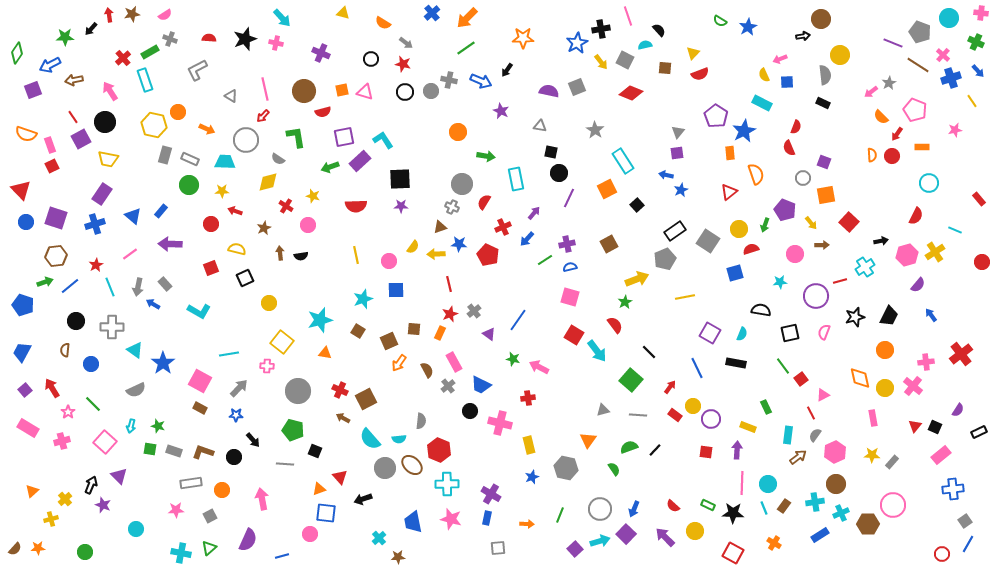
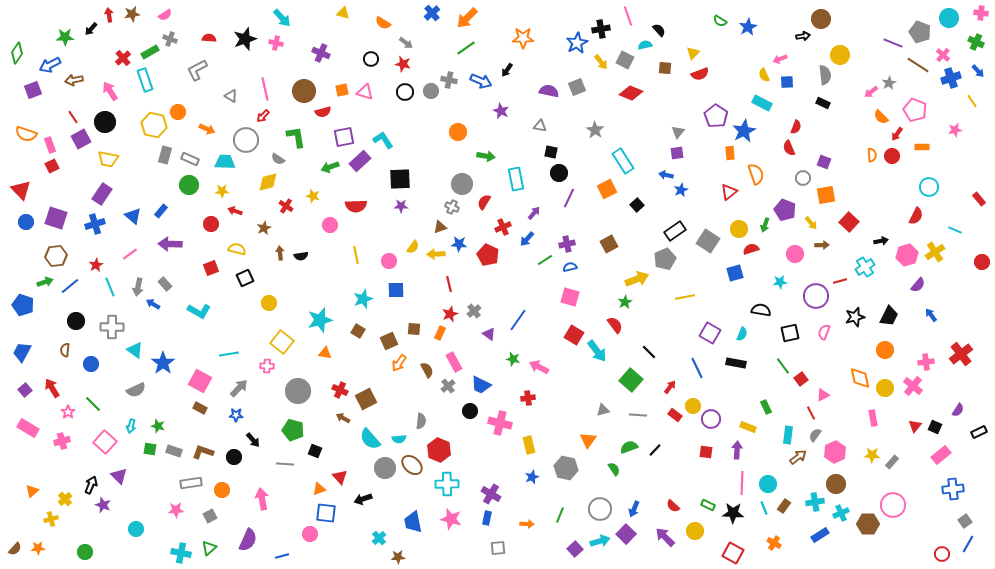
cyan circle at (929, 183): moved 4 px down
pink circle at (308, 225): moved 22 px right
